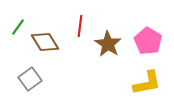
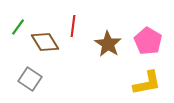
red line: moved 7 px left
gray square: rotated 20 degrees counterclockwise
